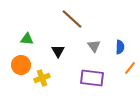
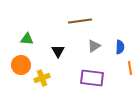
brown line: moved 8 px right, 2 px down; rotated 50 degrees counterclockwise
gray triangle: rotated 32 degrees clockwise
orange line: rotated 48 degrees counterclockwise
